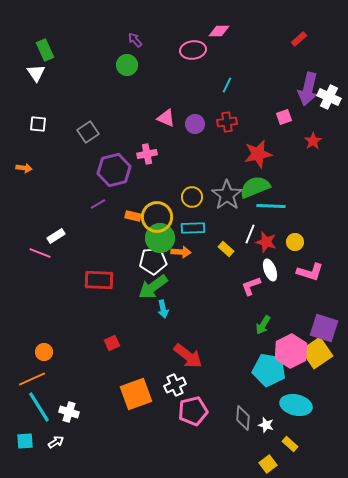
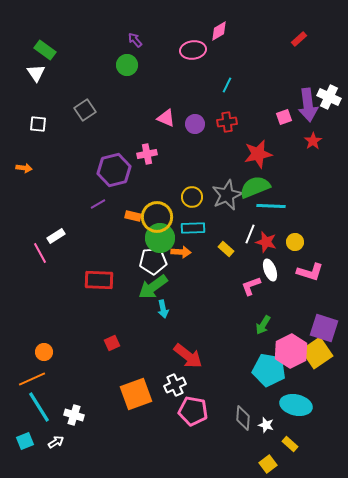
pink diamond at (219, 31): rotated 30 degrees counterclockwise
green rectangle at (45, 50): rotated 30 degrees counterclockwise
purple arrow at (308, 89): moved 16 px down; rotated 20 degrees counterclockwise
gray square at (88, 132): moved 3 px left, 22 px up
gray star at (227, 195): rotated 12 degrees clockwise
pink line at (40, 253): rotated 40 degrees clockwise
pink pentagon at (193, 411): rotated 24 degrees clockwise
white cross at (69, 412): moved 5 px right, 3 px down
cyan square at (25, 441): rotated 18 degrees counterclockwise
